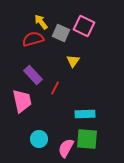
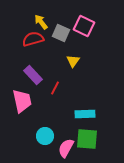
cyan circle: moved 6 px right, 3 px up
